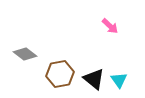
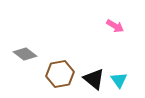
pink arrow: moved 5 px right; rotated 12 degrees counterclockwise
